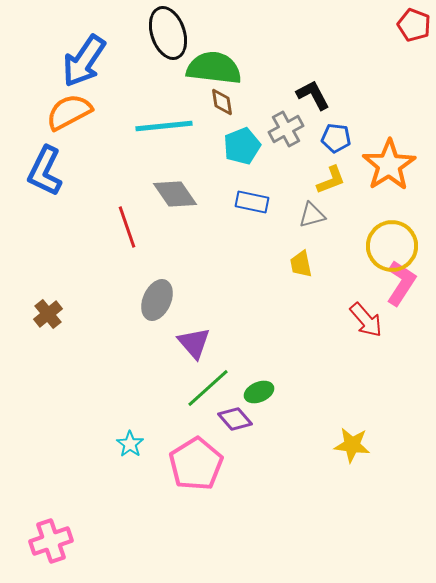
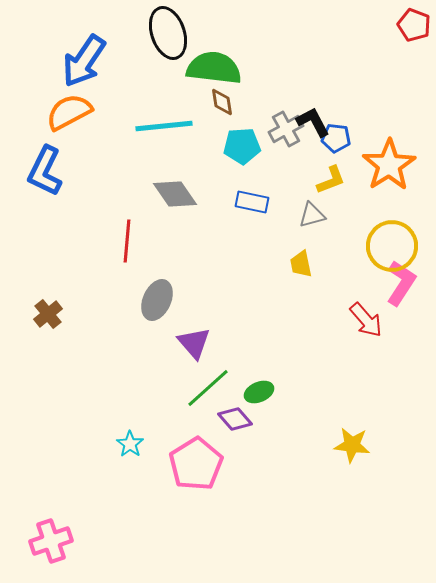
black L-shape: moved 27 px down
cyan pentagon: rotated 18 degrees clockwise
red line: moved 14 px down; rotated 24 degrees clockwise
